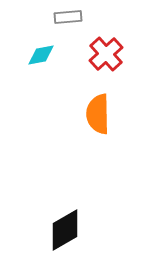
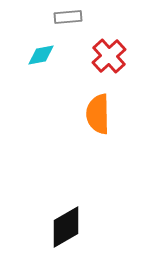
red cross: moved 3 px right, 2 px down
black diamond: moved 1 px right, 3 px up
